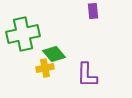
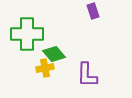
purple rectangle: rotated 14 degrees counterclockwise
green cross: moved 4 px right; rotated 12 degrees clockwise
